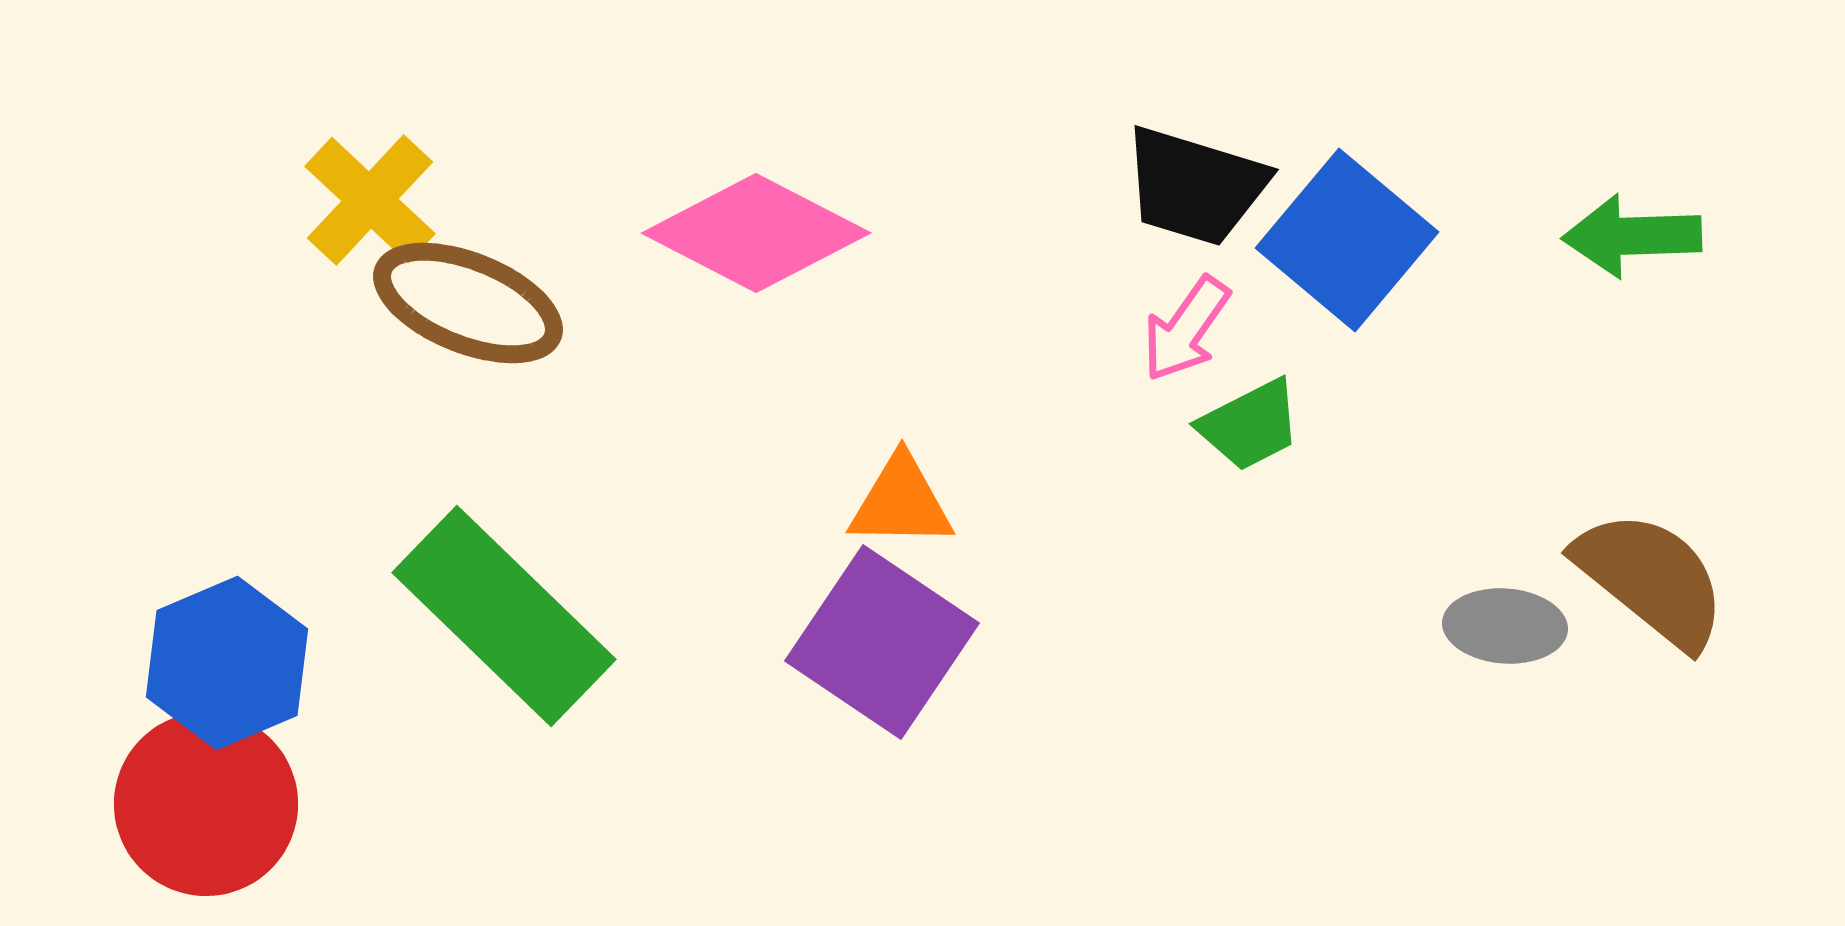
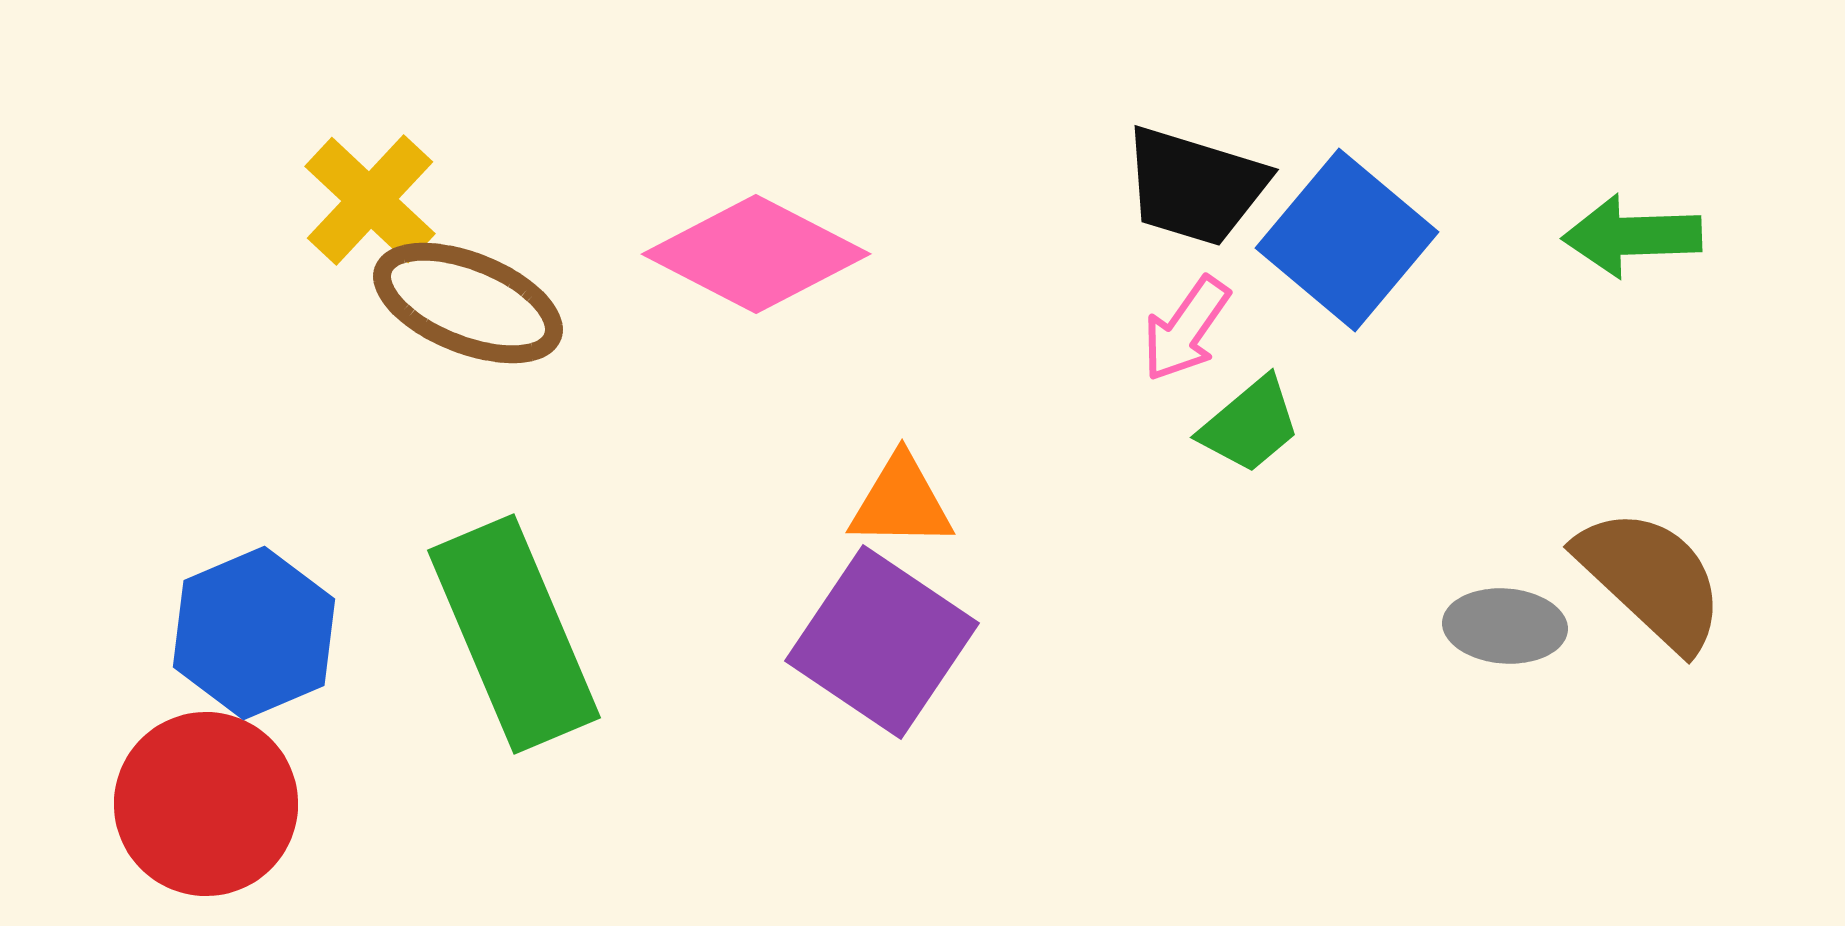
pink diamond: moved 21 px down
green trapezoid: rotated 13 degrees counterclockwise
brown semicircle: rotated 4 degrees clockwise
green rectangle: moved 10 px right, 18 px down; rotated 23 degrees clockwise
blue hexagon: moved 27 px right, 30 px up
